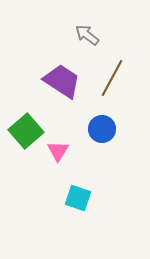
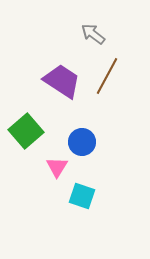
gray arrow: moved 6 px right, 1 px up
brown line: moved 5 px left, 2 px up
blue circle: moved 20 px left, 13 px down
pink triangle: moved 1 px left, 16 px down
cyan square: moved 4 px right, 2 px up
